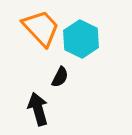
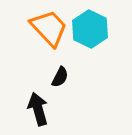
orange trapezoid: moved 8 px right
cyan hexagon: moved 9 px right, 10 px up
